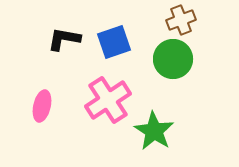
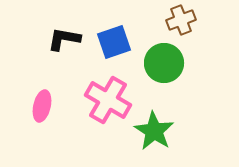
green circle: moved 9 px left, 4 px down
pink cross: rotated 27 degrees counterclockwise
